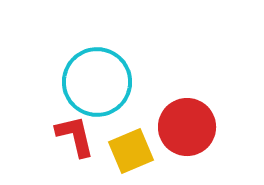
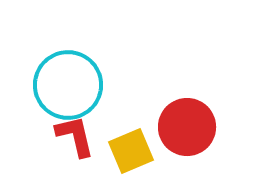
cyan circle: moved 29 px left, 3 px down
